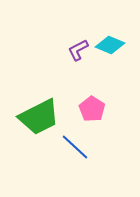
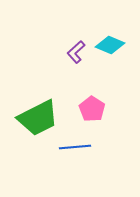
purple L-shape: moved 2 px left, 2 px down; rotated 15 degrees counterclockwise
green trapezoid: moved 1 px left, 1 px down
blue line: rotated 48 degrees counterclockwise
